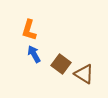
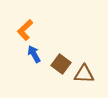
orange L-shape: moved 4 px left; rotated 30 degrees clockwise
brown triangle: rotated 30 degrees counterclockwise
